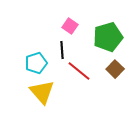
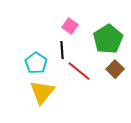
green pentagon: moved 2 px down; rotated 16 degrees counterclockwise
cyan pentagon: rotated 20 degrees counterclockwise
yellow triangle: rotated 20 degrees clockwise
